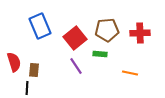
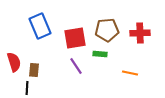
red square: rotated 30 degrees clockwise
